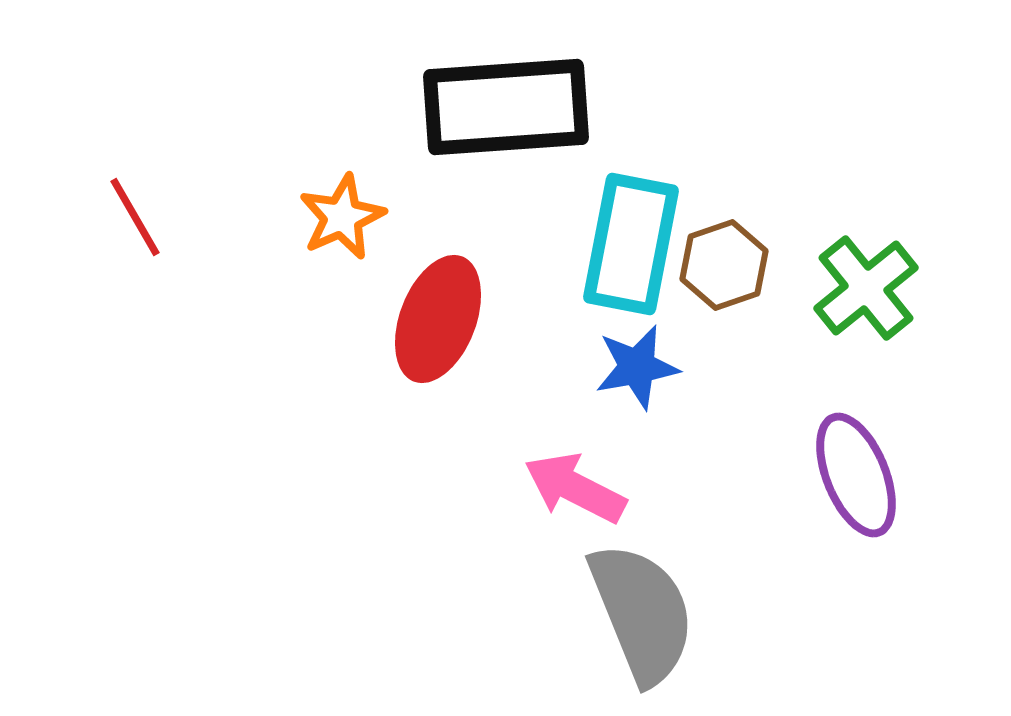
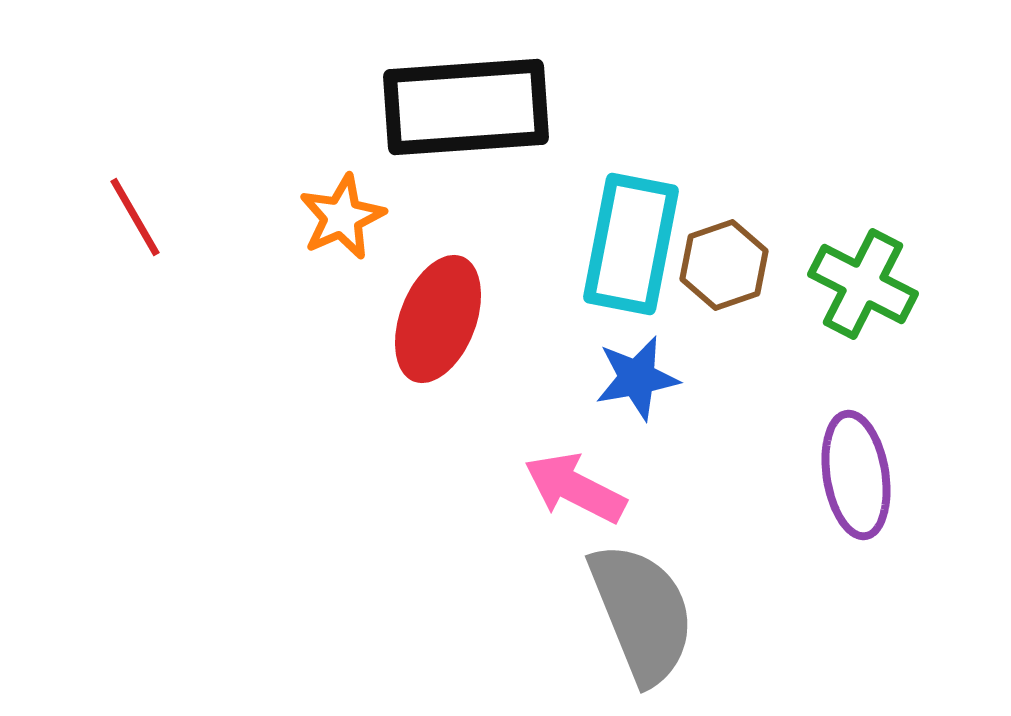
black rectangle: moved 40 px left
green cross: moved 3 px left, 4 px up; rotated 24 degrees counterclockwise
blue star: moved 11 px down
purple ellipse: rotated 13 degrees clockwise
